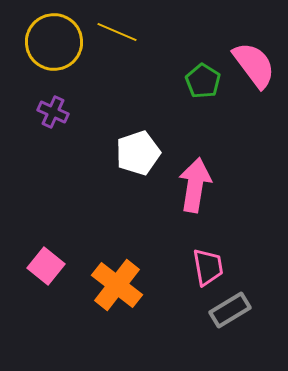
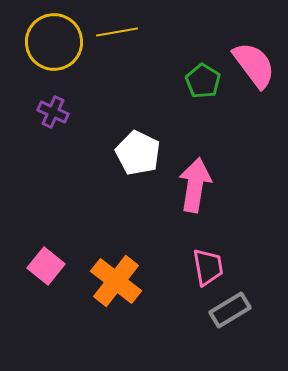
yellow line: rotated 33 degrees counterclockwise
white pentagon: rotated 27 degrees counterclockwise
orange cross: moved 1 px left, 4 px up
